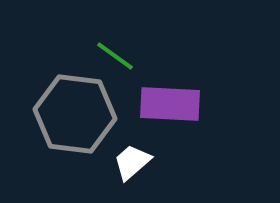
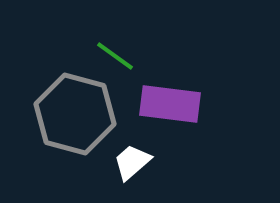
purple rectangle: rotated 4 degrees clockwise
gray hexagon: rotated 8 degrees clockwise
